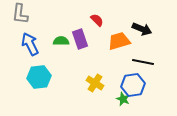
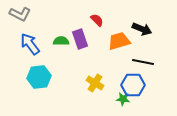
gray L-shape: rotated 70 degrees counterclockwise
blue arrow: rotated 10 degrees counterclockwise
blue hexagon: rotated 10 degrees clockwise
green star: rotated 16 degrees counterclockwise
